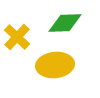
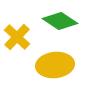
green diamond: moved 5 px left, 2 px up; rotated 36 degrees clockwise
